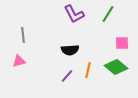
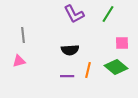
purple line: rotated 48 degrees clockwise
